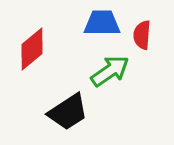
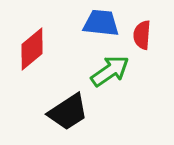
blue trapezoid: moved 1 px left; rotated 6 degrees clockwise
